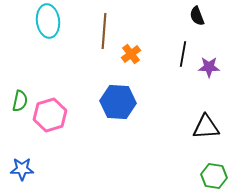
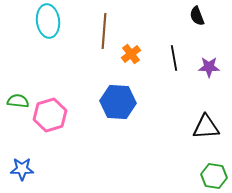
black line: moved 9 px left, 4 px down; rotated 20 degrees counterclockwise
green semicircle: moved 2 px left; rotated 95 degrees counterclockwise
